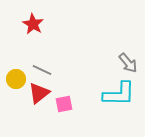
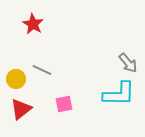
red triangle: moved 18 px left, 16 px down
